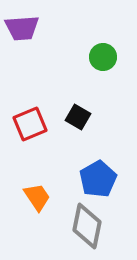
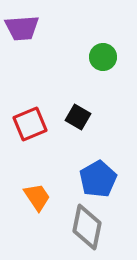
gray diamond: moved 1 px down
